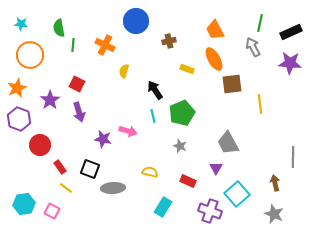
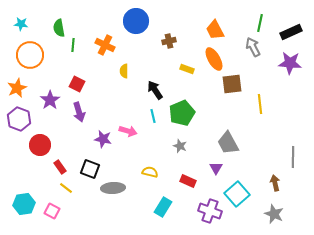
yellow semicircle at (124, 71): rotated 16 degrees counterclockwise
